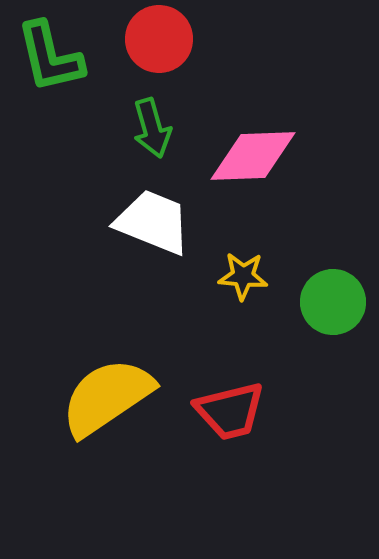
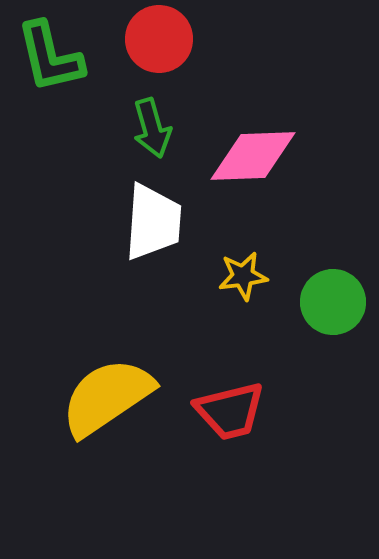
white trapezoid: rotated 72 degrees clockwise
yellow star: rotated 12 degrees counterclockwise
